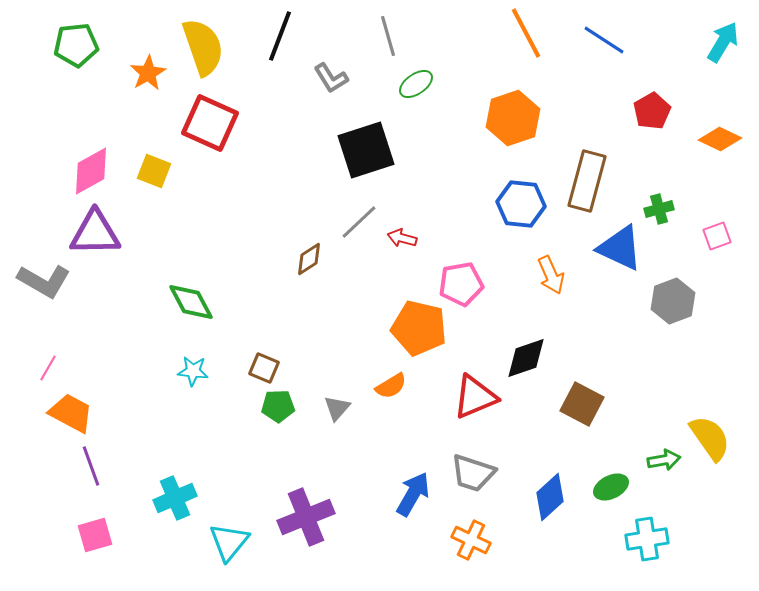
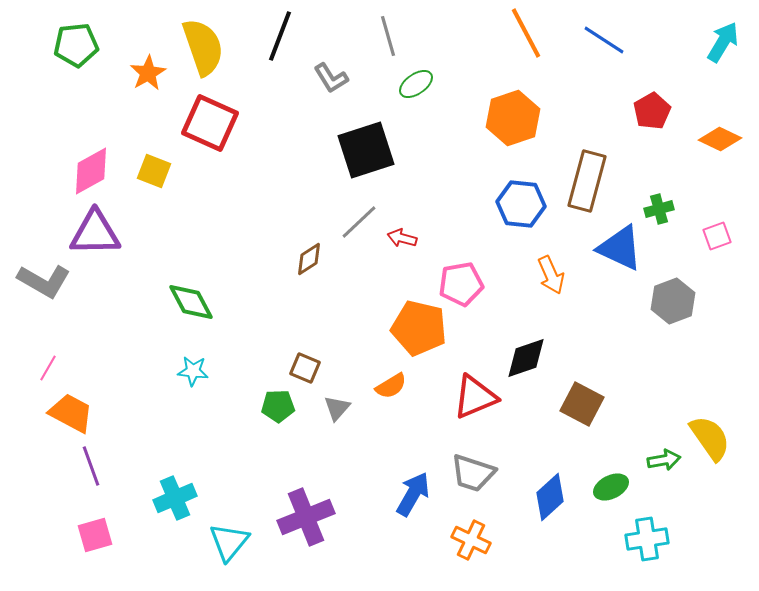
brown square at (264, 368): moved 41 px right
